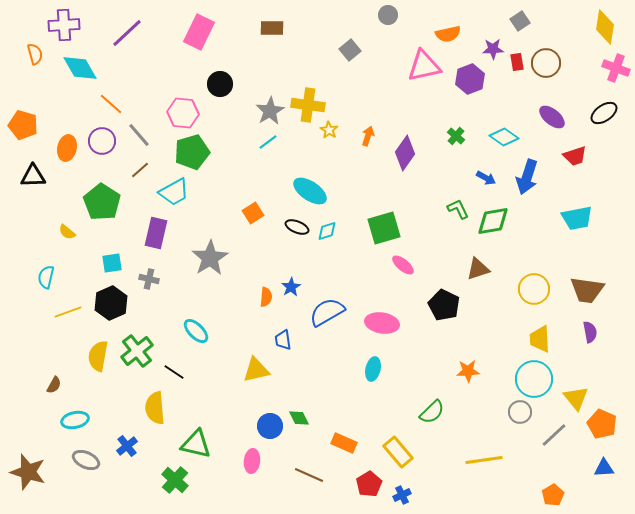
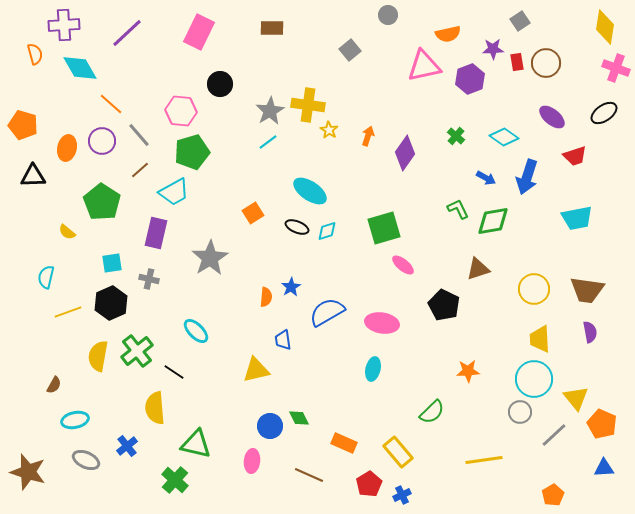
pink hexagon at (183, 113): moved 2 px left, 2 px up
